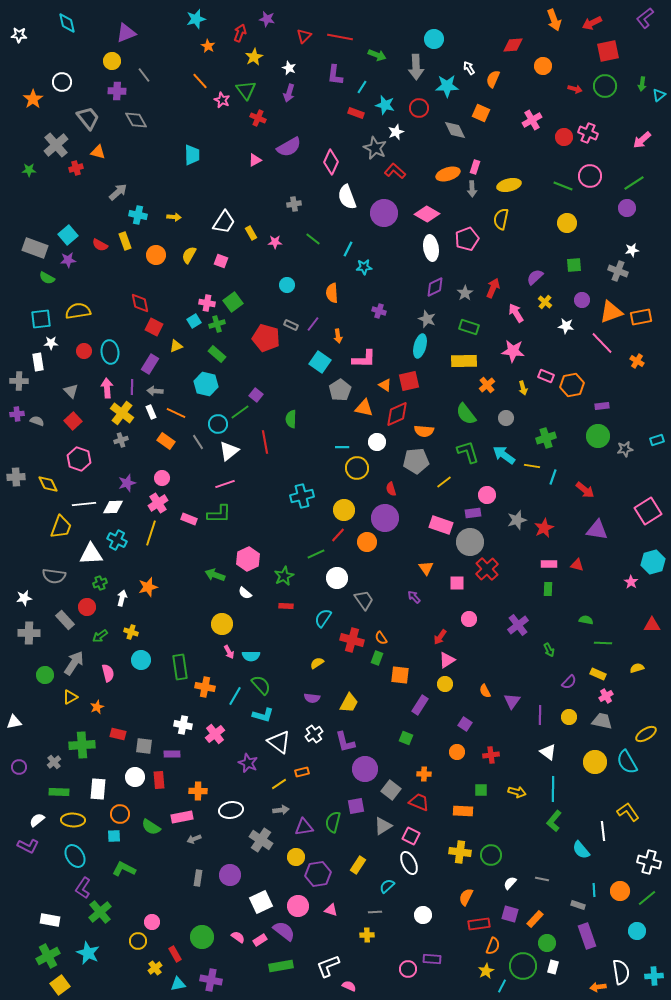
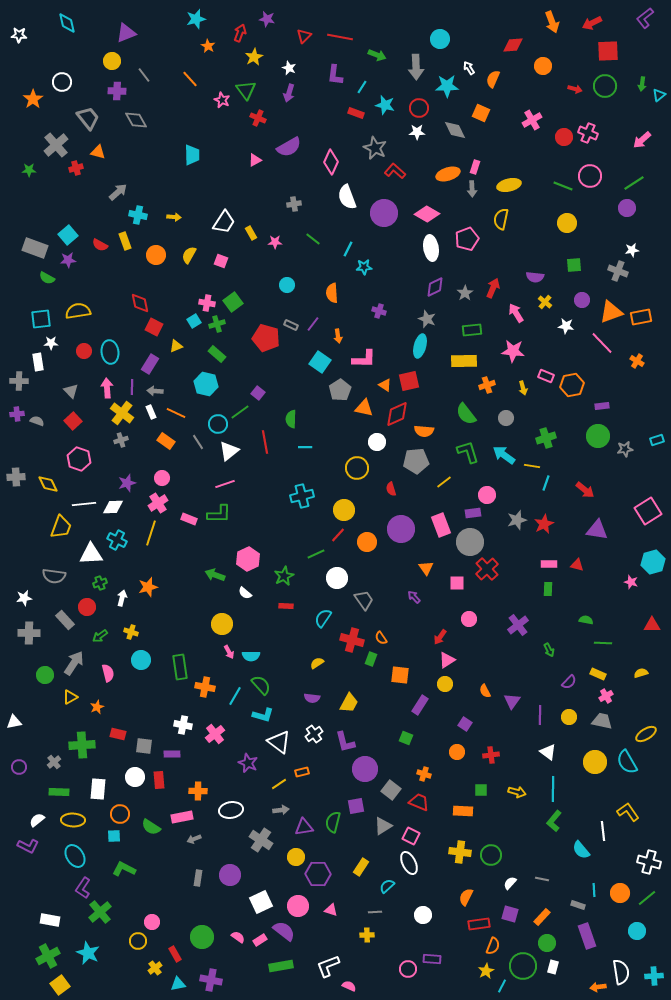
orange arrow at (554, 20): moved 2 px left, 2 px down
cyan circle at (434, 39): moved 6 px right
red square at (608, 51): rotated 10 degrees clockwise
orange line at (200, 81): moved 10 px left, 2 px up
white star at (396, 132): moved 21 px right; rotated 21 degrees clockwise
purple semicircle at (535, 277): rotated 132 degrees counterclockwise
green rectangle at (469, 327): moved 3 px right, 3 px down; rotated 24 degrees counterclockwise
orange cross at (487, 385): rotated 21 degrees clockwise
purple square at (256, 395): moved 2 px right, 2 px up
cyan line at (342, 447): moved 37 px left
cyan line at (553, 477): moved 7 px left, 6 px down
purple circle at (385, 518): moved 16 px right, 11 px down
pink rectangle at (441, 525): rotated 50 degrees clockwise
red star at (544, 528): moved 4 px up
pink star at (631, 582): rotated 16 degrees counterclockwise
green rectangle at (377, 658): moved 6 px left, 1 px down
yellow semicircle at (637, 668): moved 4 px right, 5 px down
orange cross at (424, 774): rotated 16 degrees clockwise
yellow rectangle at (358, 865): moved 3 px right, 2 px down
purple hexagon at (318, 874): rotated 10 degrees clockwise
orange circle at (620, 891): moved 2 px down
orange rectangle at (535, 919): moved 7 px right, 2 px up
